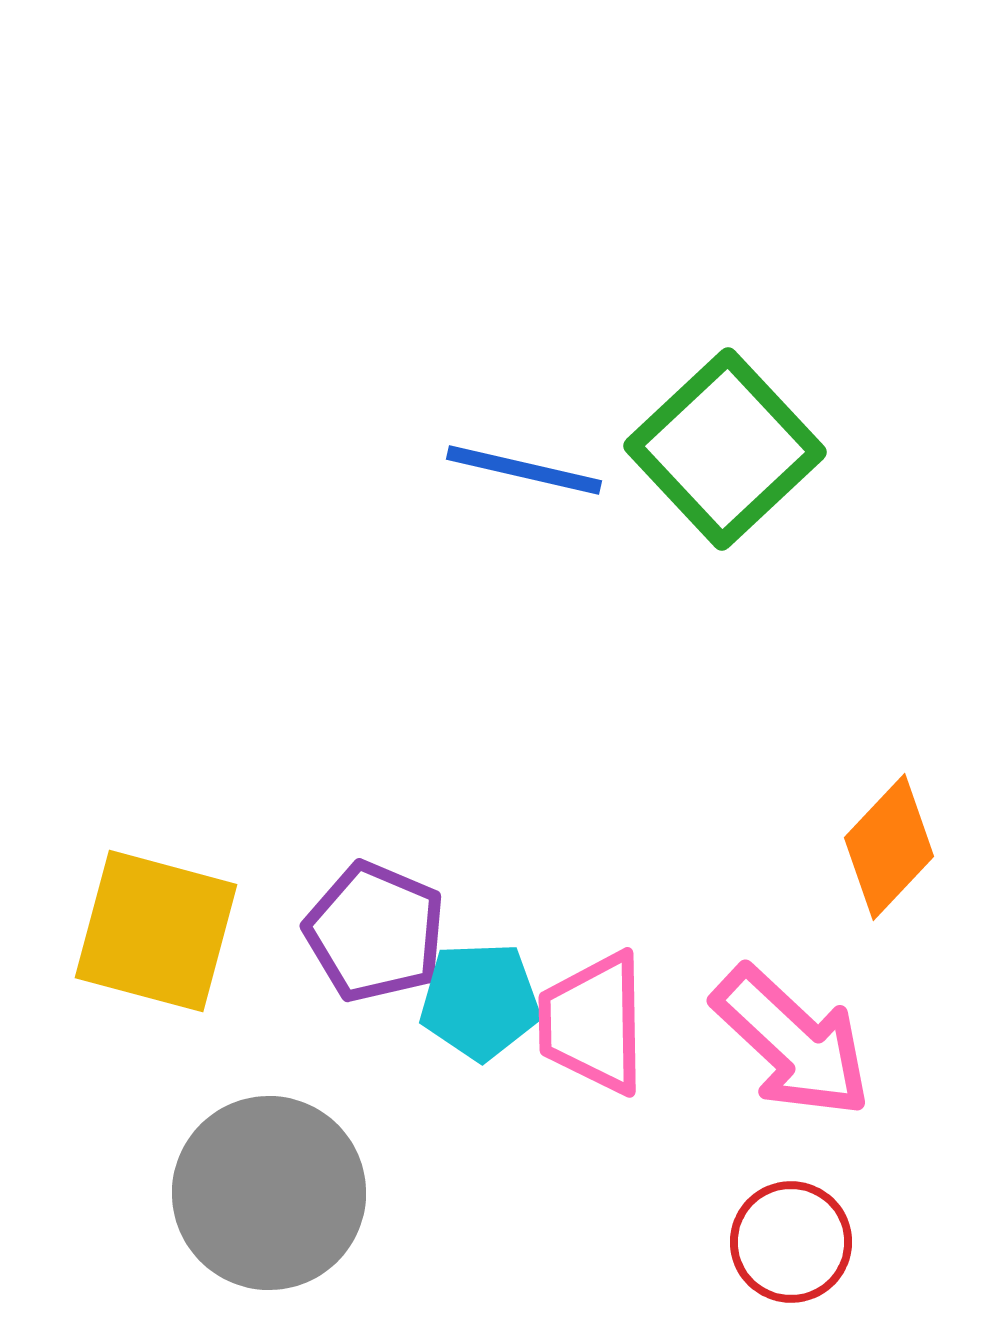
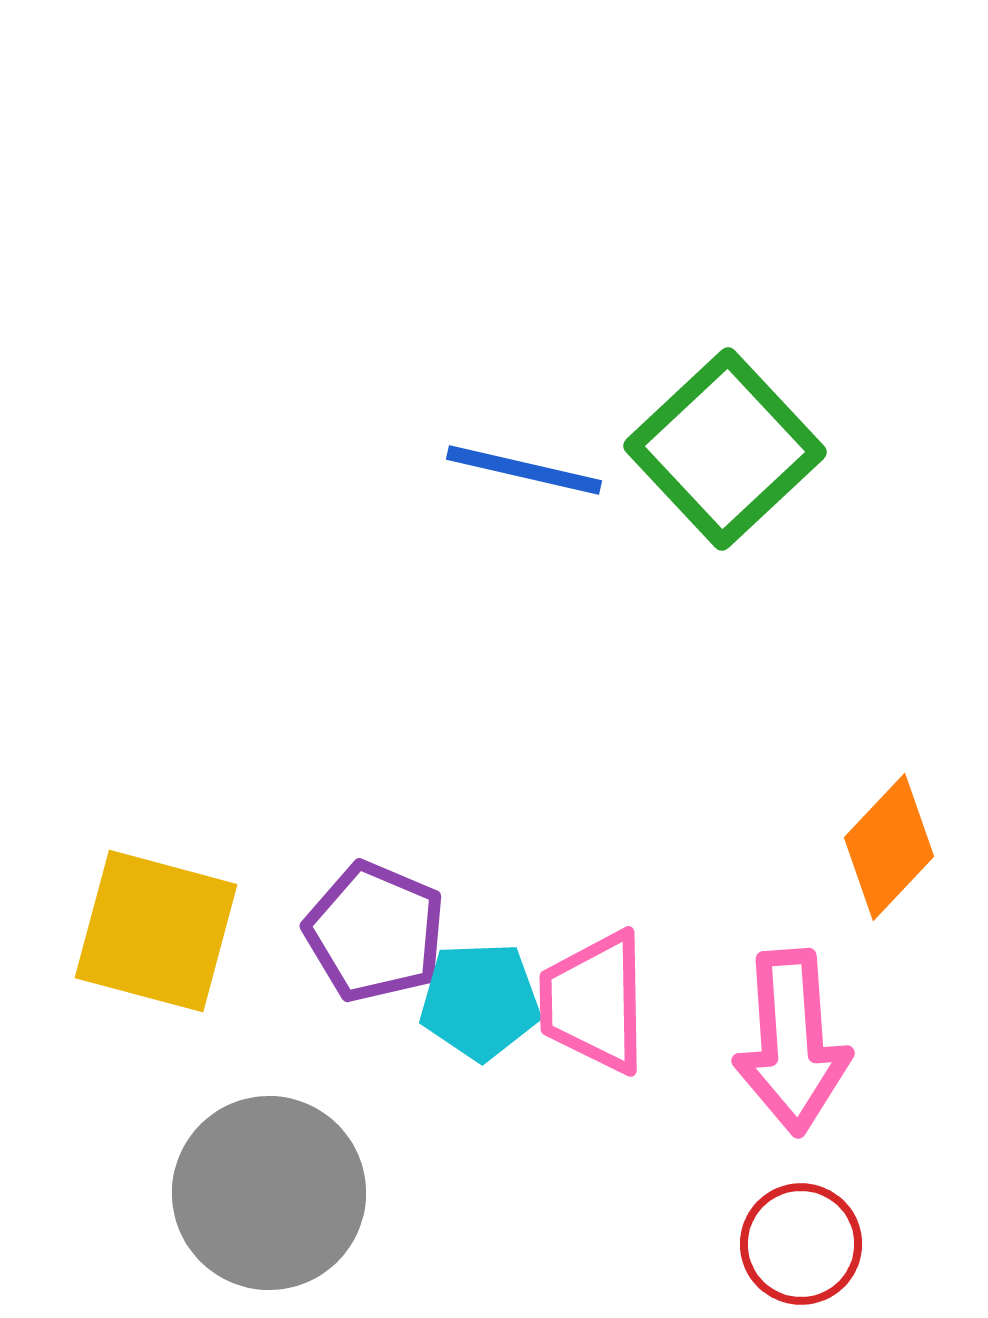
pink trapezoid: moved 1 px right, 21 px up
pink arrow: rotated 43 degrees clockwise
red circle: moved 10 px right, 2 px down
